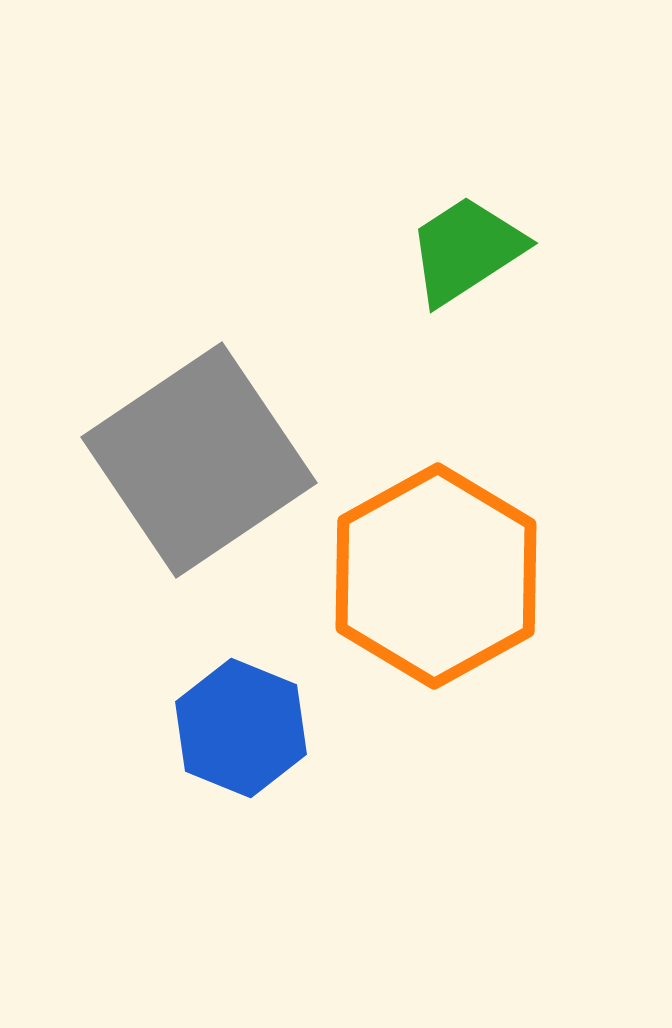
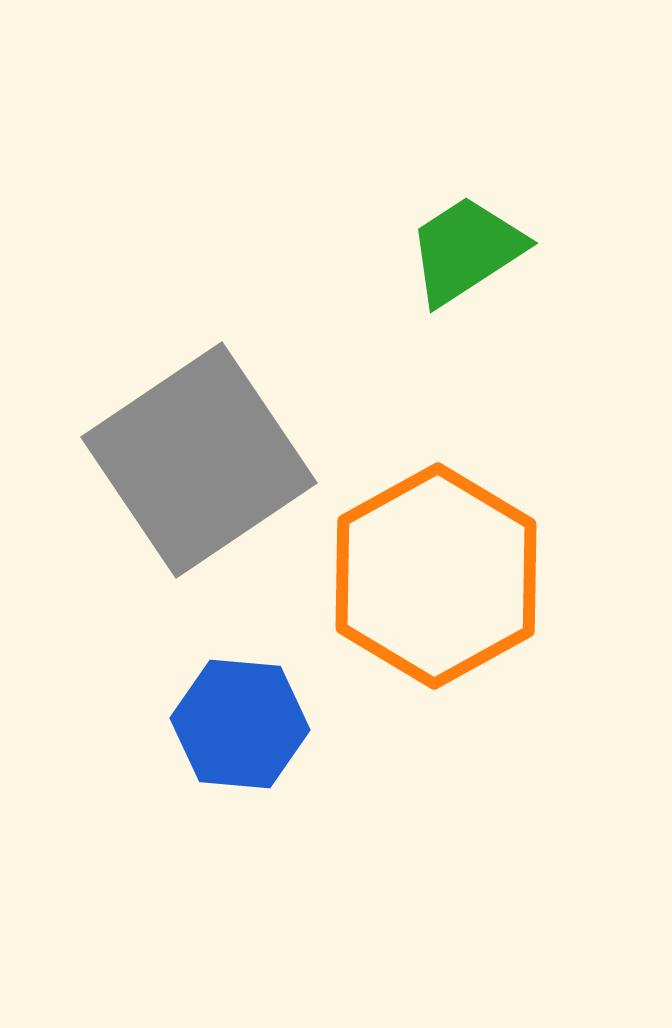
blue hexagon: moved 1 px left, 4 px up; rotated 17 degrees counterclockwise
